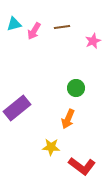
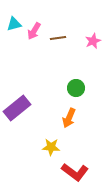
brown line: moved 4 px left, 11 px down
orange arrow: moved 1 px right, 1 px up
red L-shape: moved 7 px left, 6 px down
